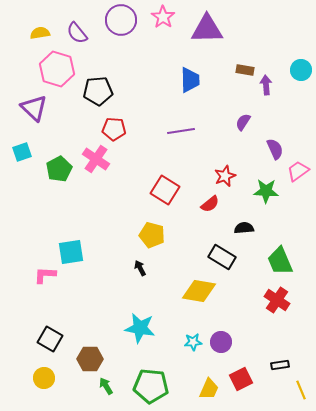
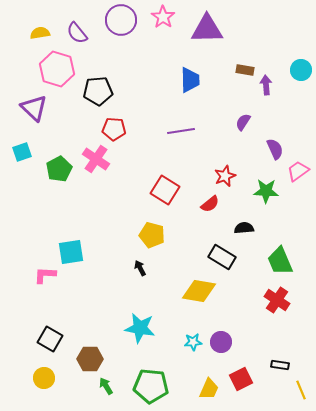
black rectangle at (280, 365): rotated 18 degrees clockwise
